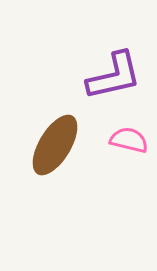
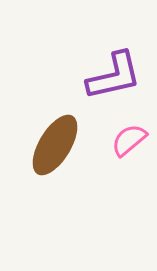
pink semicircle: rotated 54 degrees counterclockwise
